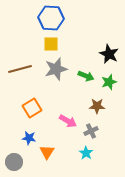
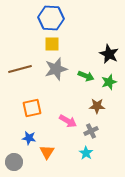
yellow square: moved 1 px right
orange square: rotated 18 degrees clockwise
